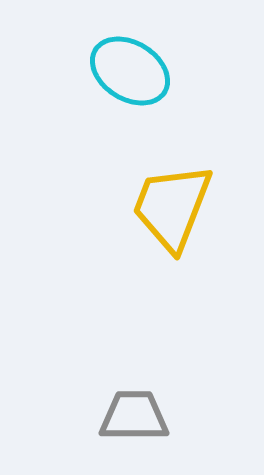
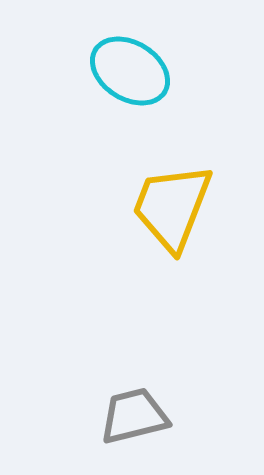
gray trapezoid: rotated 14 degrees counterclockwise
